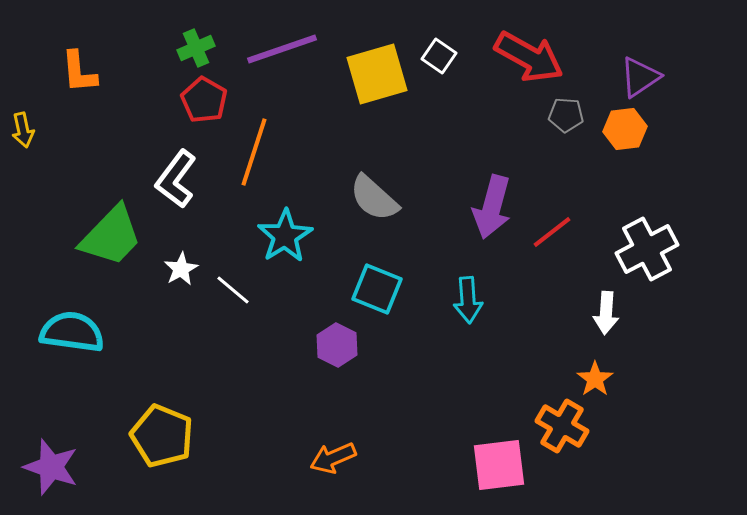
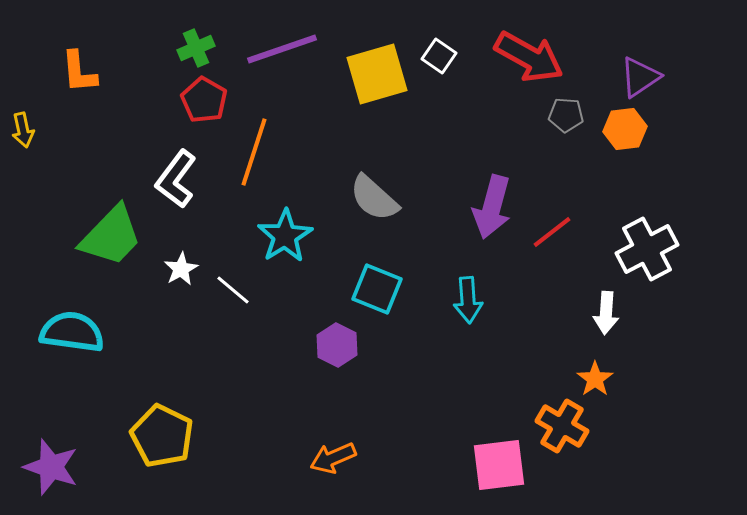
yellow pentagon: rotated 4 degrees clockwise
